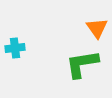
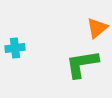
orange triangle: rotated 25 degrees clockwise
